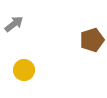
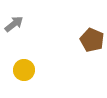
brown pentagon: rotated 30 degrees counterclockwise
